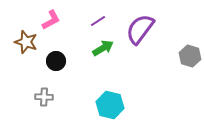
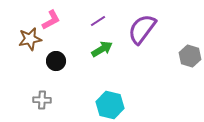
purple semicircle: moved 2 px right
brown star: moved 4 px right, 3 px up; rotated 30 degrees counterclockwise
green arrow: moved 1 px left, 1 px down
gray cross: moved 2 px left, 3 px down
